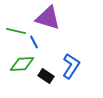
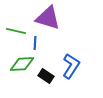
blue line: moved 1 px right, 1 px down; rotated 32 degrees clockwise
